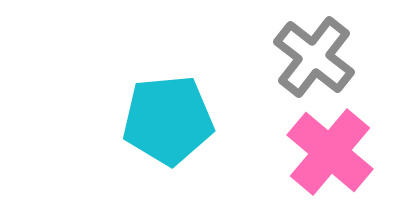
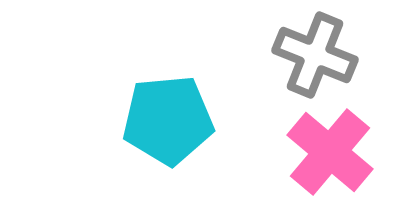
gray cross: moved 1 px right, 2 px up; rotated 16 degrees counterclockwise
